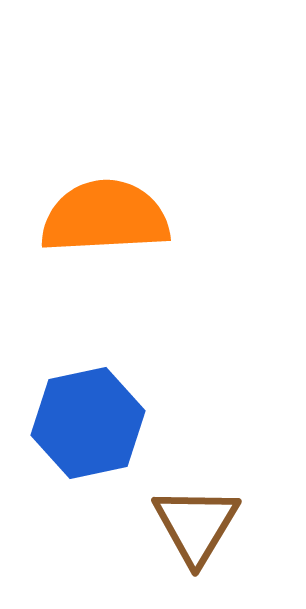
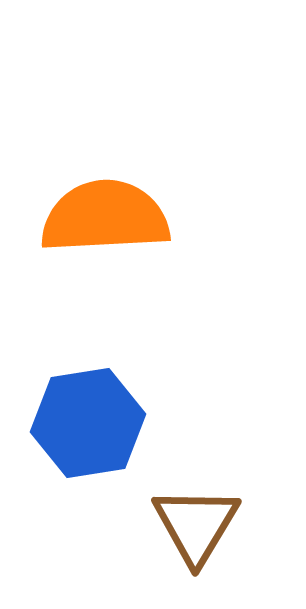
blue hexagon: rotated 3 degrees clockwise
